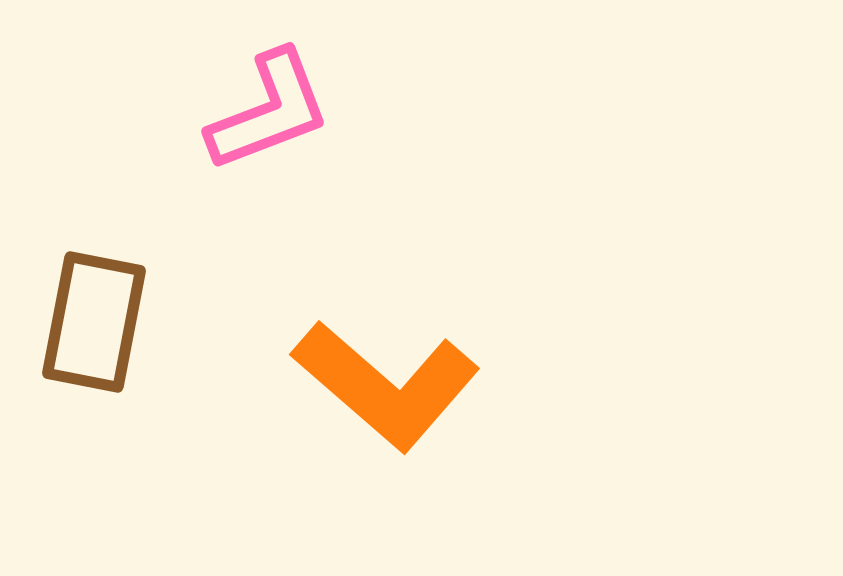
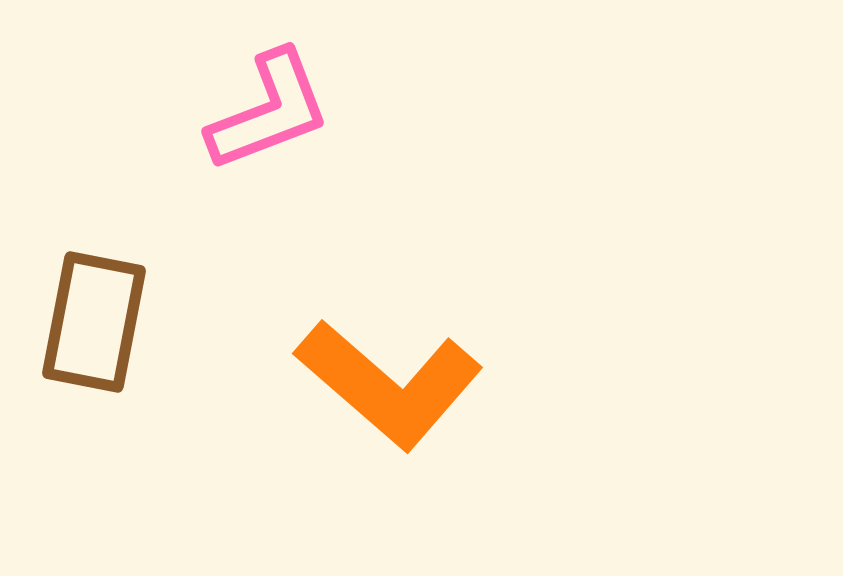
orange L-shape: moved 3 px right, 1 px up
